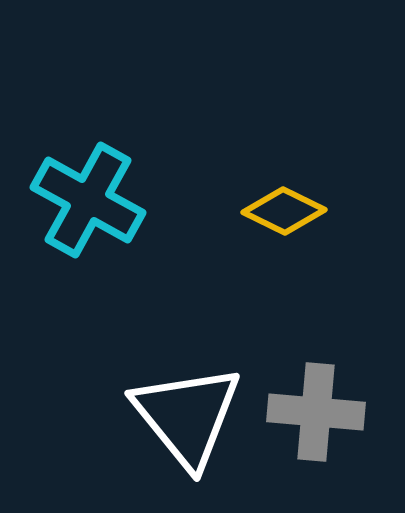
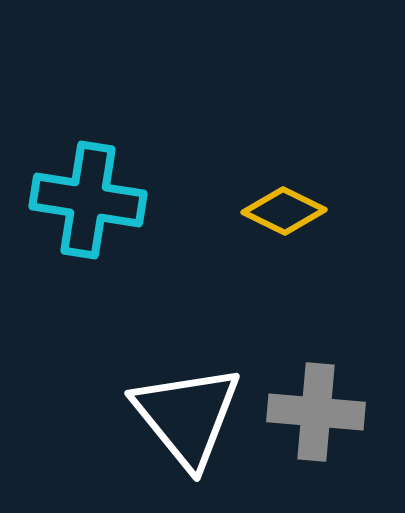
cyan cross: rotated 20 degrees counterclockwise
